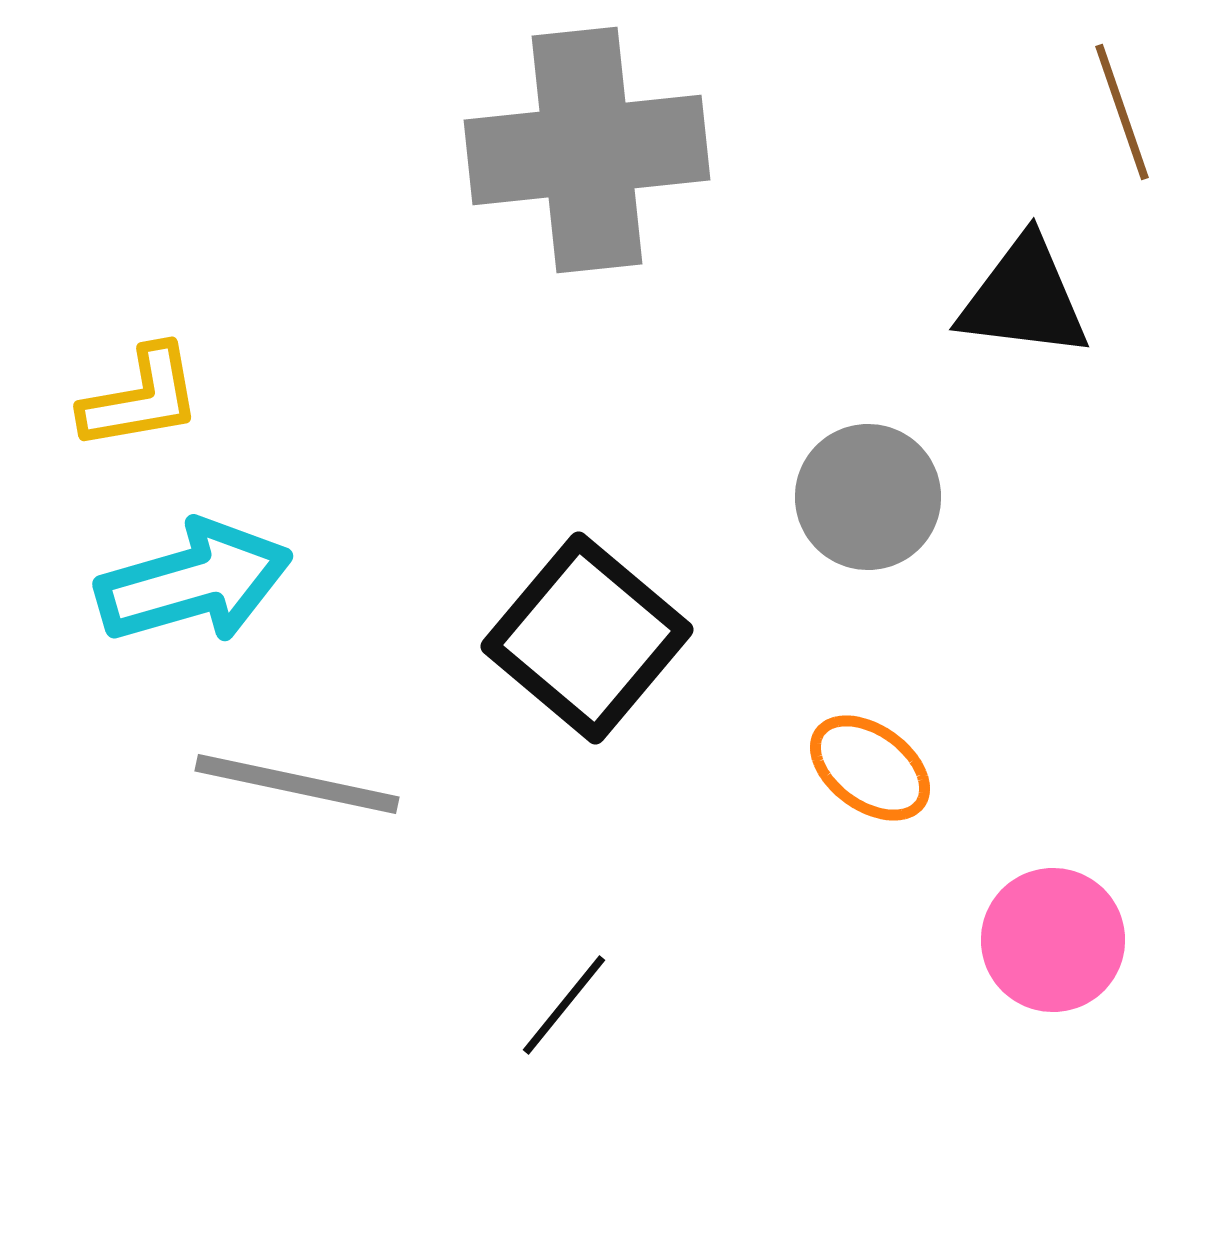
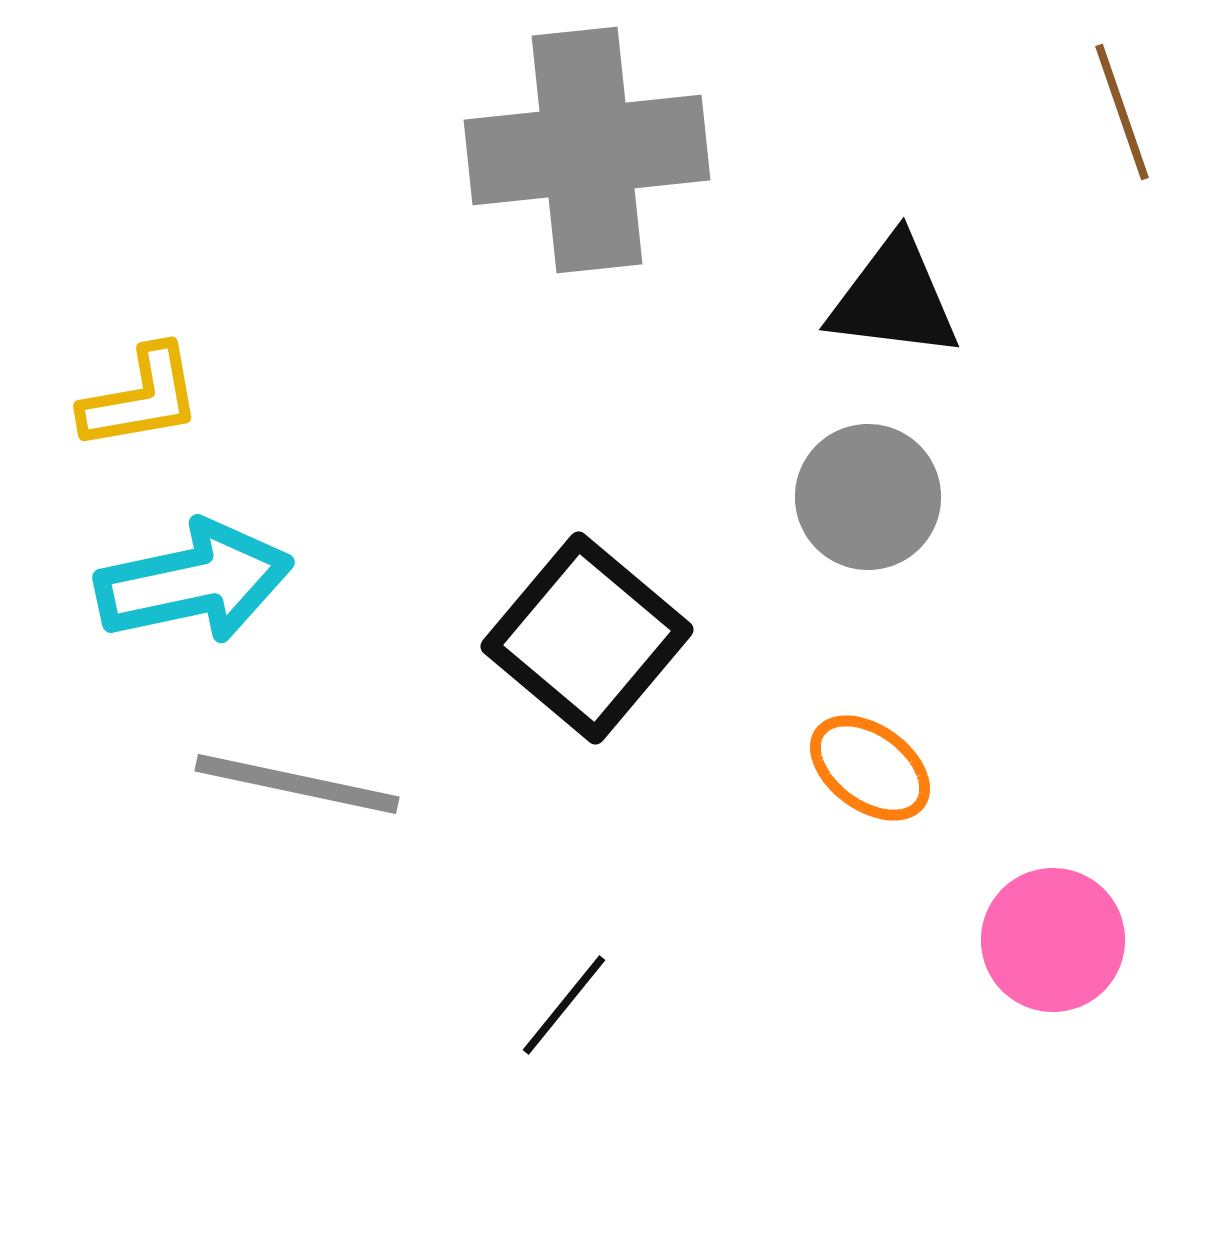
black triangle: moved 130 px left
cyan arrow: rotated 4 degrees clockwise
